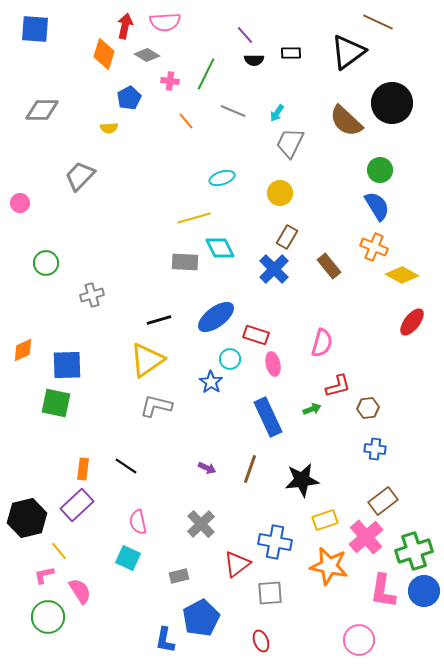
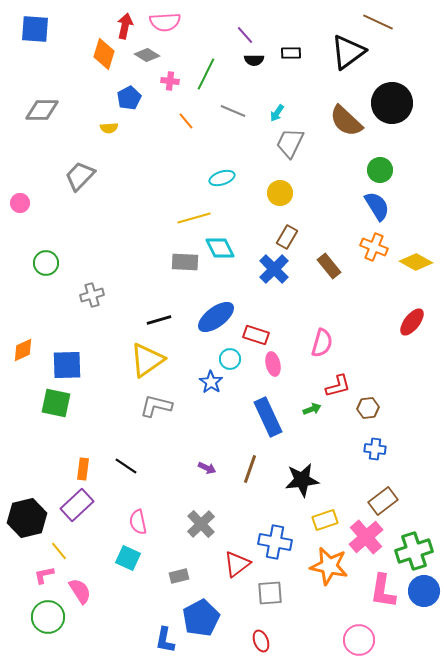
yellow diamond at (402, 275): moved 14 px right, 13 px up
